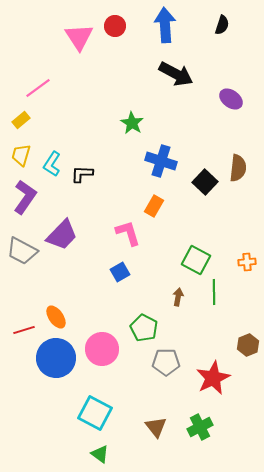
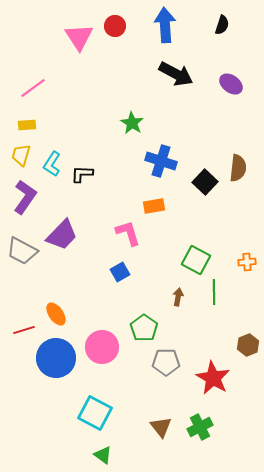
pink line: moved 5 px left
purple ellipse: moved 15 px up
yellow rectangle: moved 6 px right, 5 px down; rotated 36 degrees clockwise
orange rectangle: rotated 50 degrees clockwise
orange ellipse: moved 3 px up
green pentagon: rotated 8 degrees clockwise
pink circle: moved 2 px up
red star: rotated 16 degrees counterclockwise
brown triangle: moved 5 px right
green triangle: moved 3 px right, 1 px down
